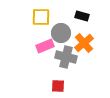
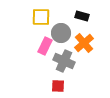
pink rectangle: rotated 42 degrees counterclockwise
gray cross: moved 2 px left, 4 px down; rotated 10 degrees clockwise
